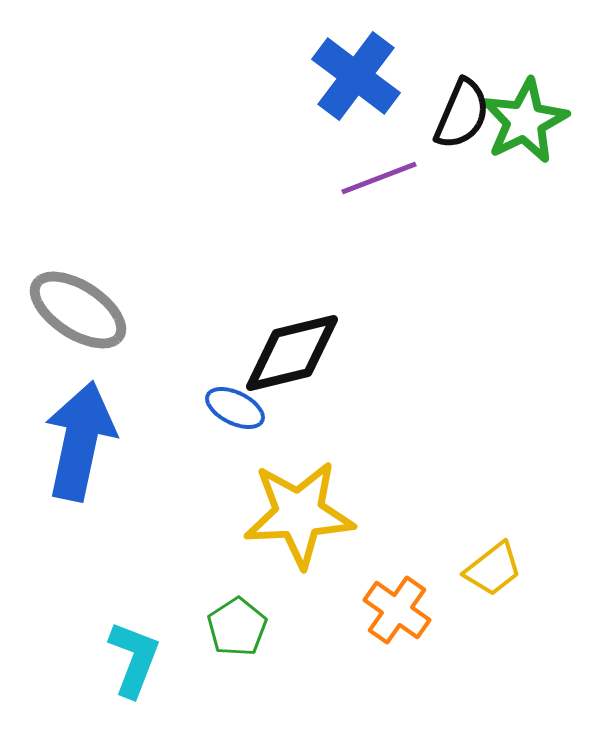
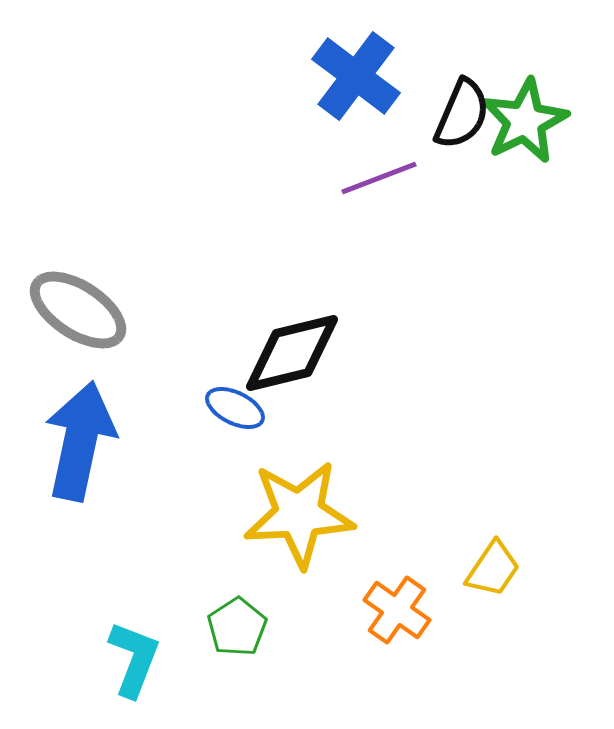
yellow trapezoid: rotated 18 degrees counterclockwise
